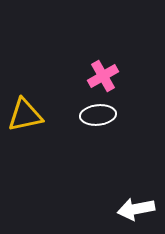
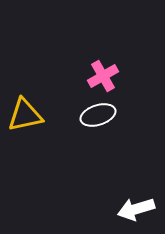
white ellipse: rotated 12 degrees counterclockwise
white arrow: rotated 6 degrees counterclockwise
